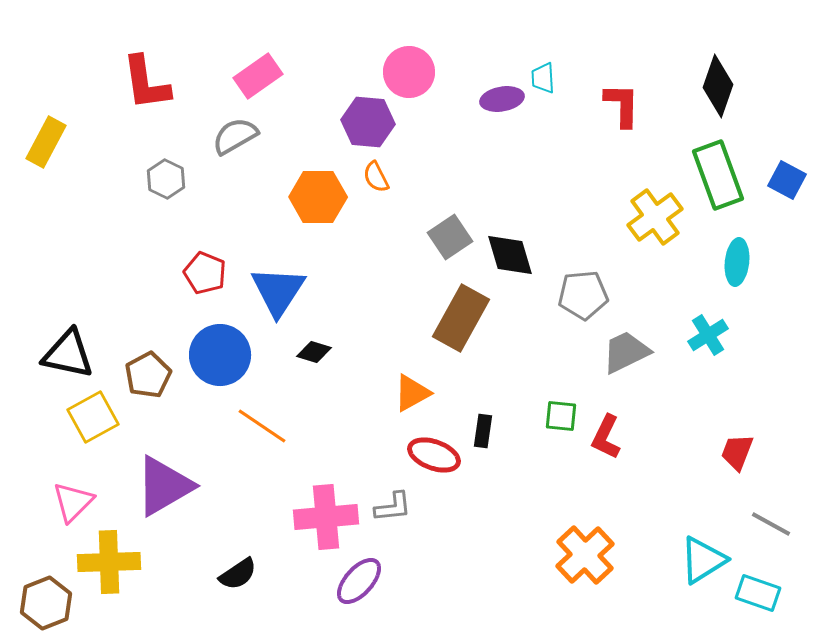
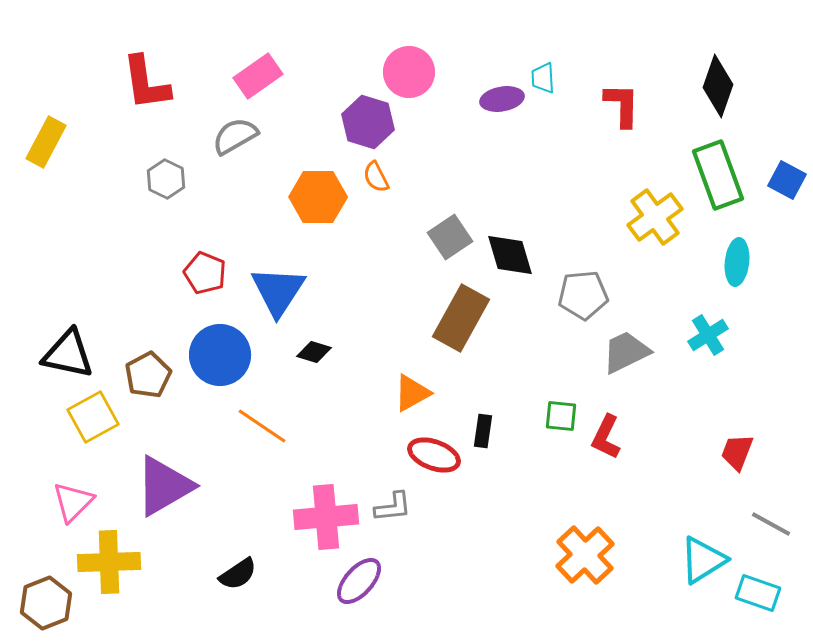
purple hexagon at (368, 122): rotated 12 degrees clockwise
